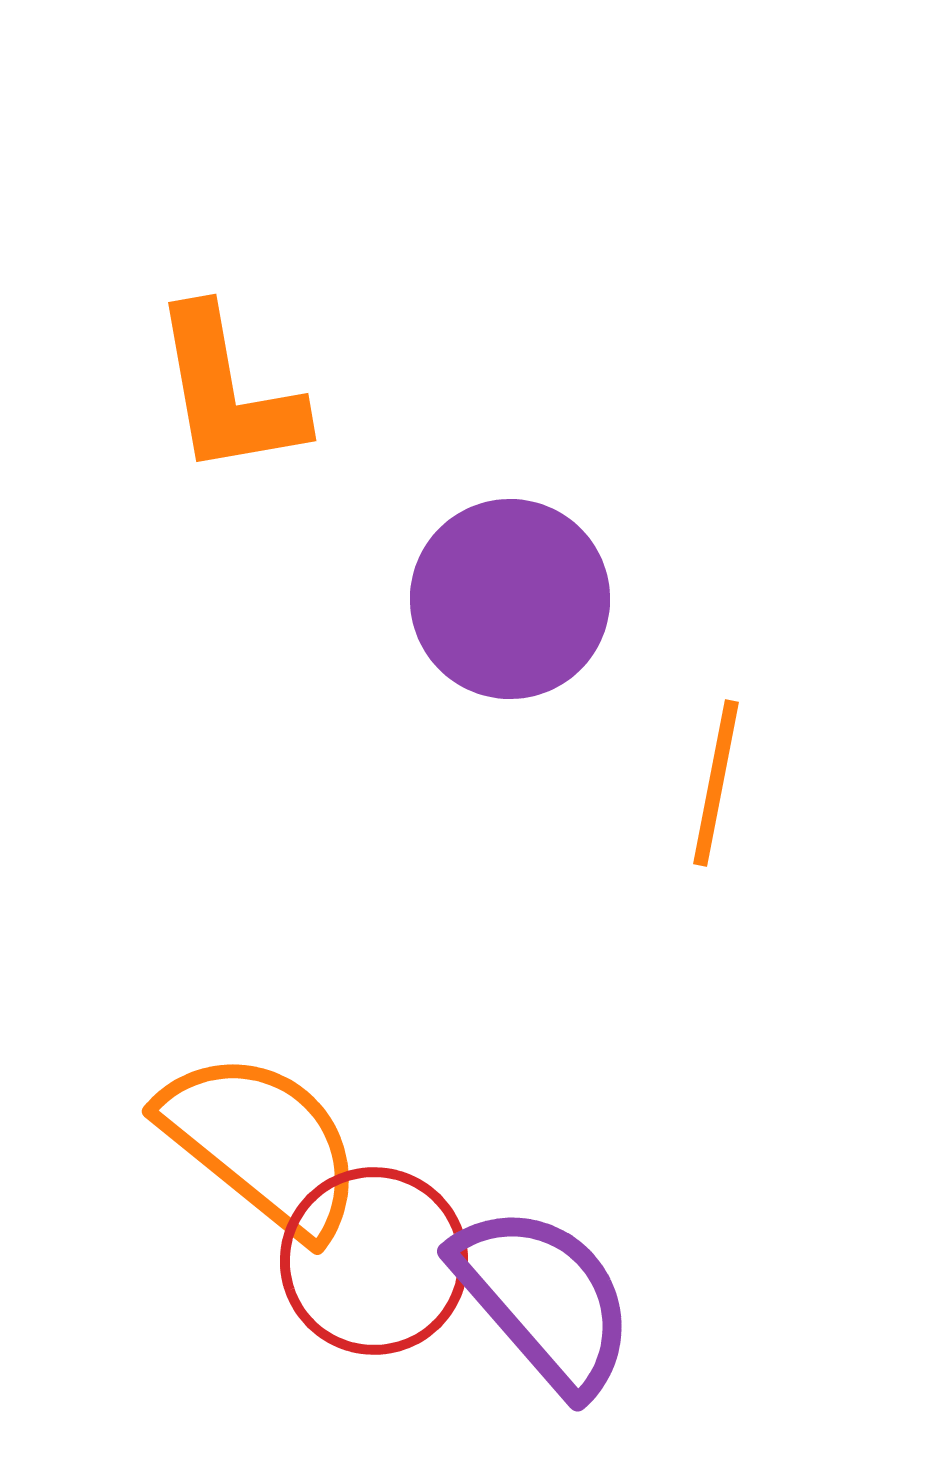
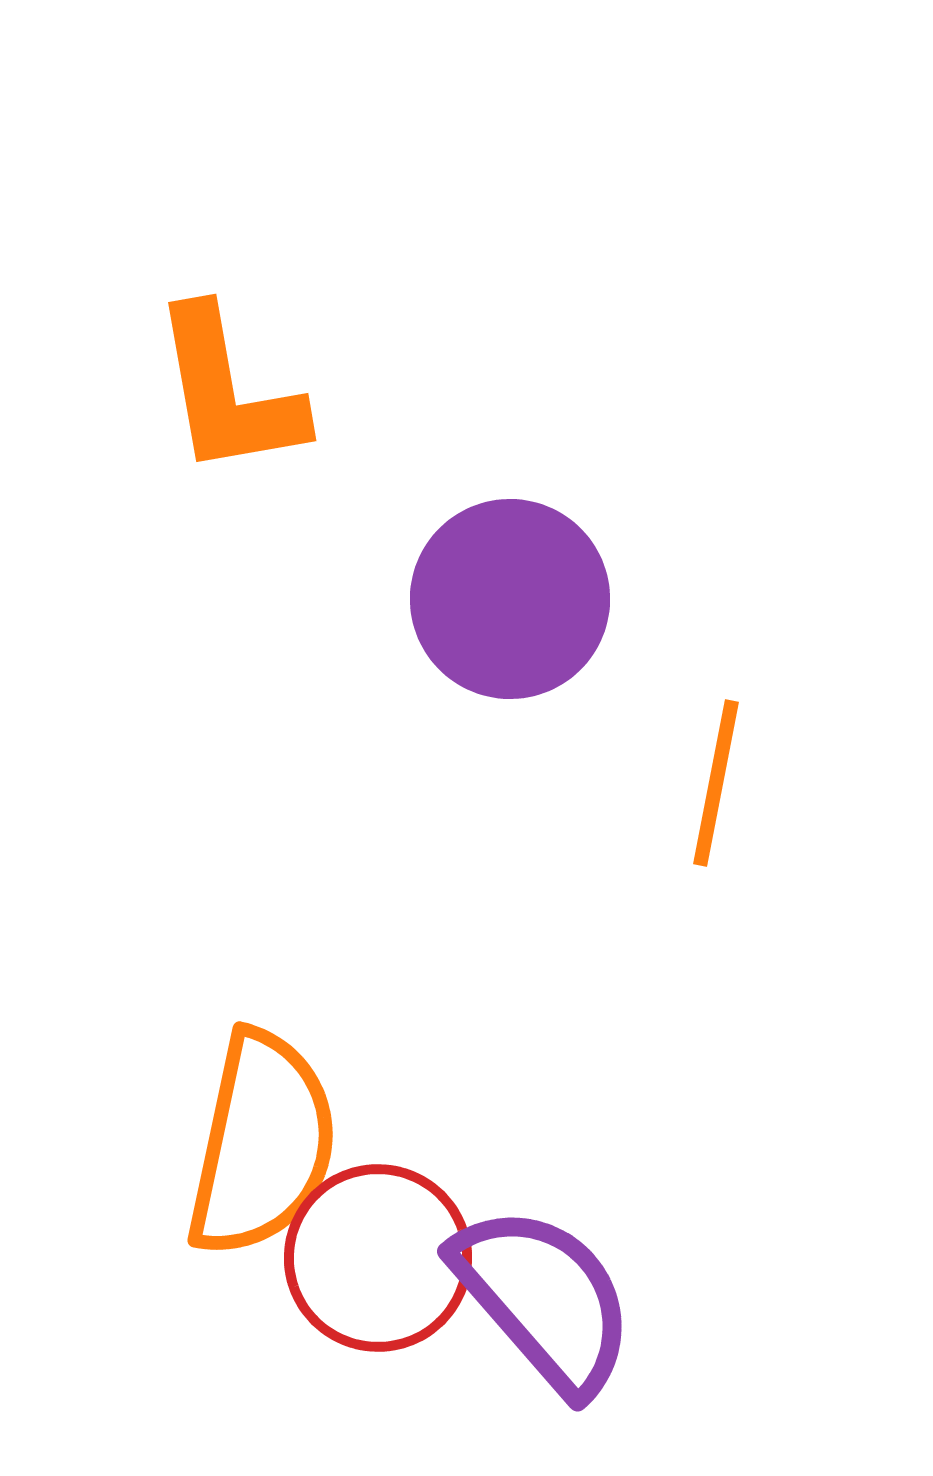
orange semicircle: rotated 63 degrees clockwise
red circle: moved 4 px right, 3 px up
